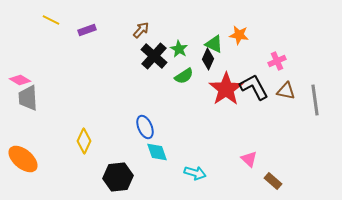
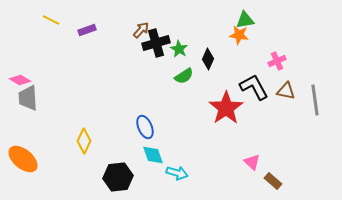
green triangle: moved 31 px right, 24 px up; rotated 36 degrees counterclockwise
black cross: moved 2 px right, 13 px up; rotated 32 degrees clockwise
red star: moved 19 px down
cyan diamond: moved 4 px left, 3 px down
pink triangle: moved 3 px right, 3 px down
cyan arrow: moved 18 px left
